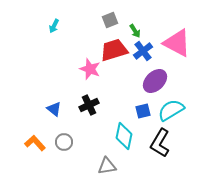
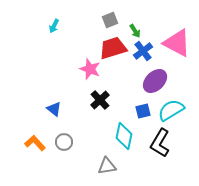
red trapezoid: moved 1 px left, 2 px up
black cross: moved 11 px right, 5 px up; rotated 18 degrees counterclockwise
